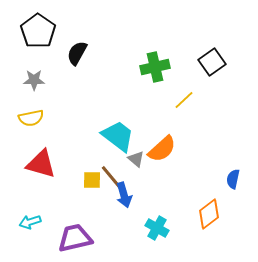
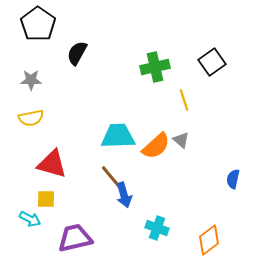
black pentagon: moved 7 px up
gray star: moved 3 px left
yellow line: rotated 65 degrees counterclockwise
cyan trapezoid: rotated 39 degrees counterclockwise
orange semicircle: moved 6 px left, 3 px up
gray triangle: moved 45 px right, 19 px up
red triangle: moved 11 px right
yellow square: moved 46 px left, 19 px down
orange diamond: moved 26 px down
cyan arrow: moved 3 px up; rotated 135 degrees counterclockwise
cyan cross: rotated 10 degrees counterclockwise
